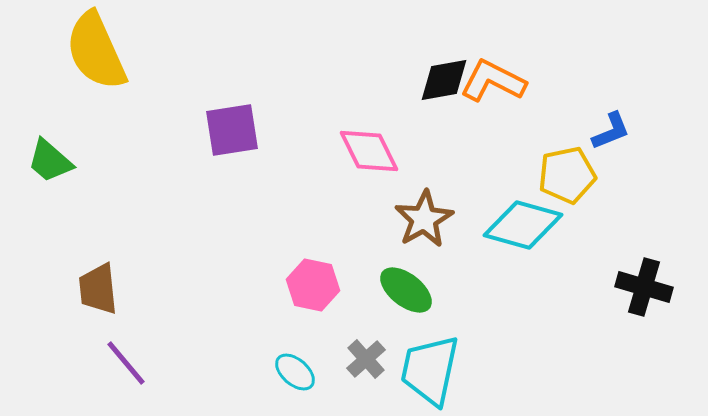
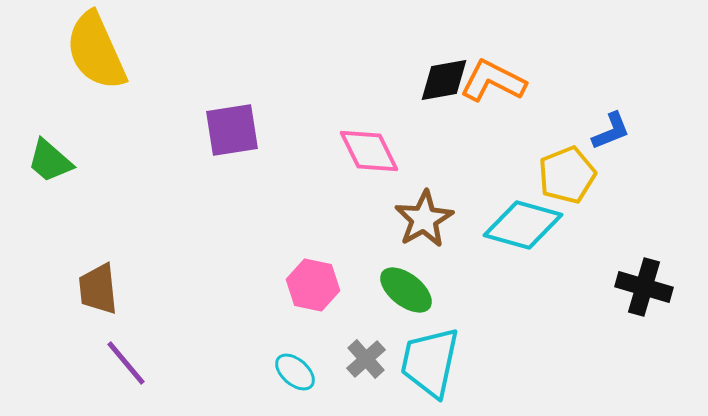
yellow pentagon: rotated 10 degrees counterclockwise
cyan trapezoid: moved 8 px up
